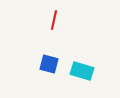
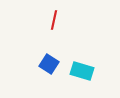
blue square: rotated 18 degrees clockwise
